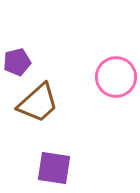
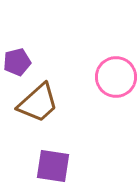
purple square: moved 1 px left, 2 px up
